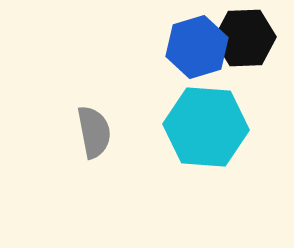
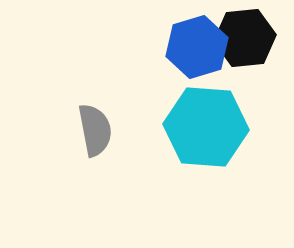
black hexagon: rotated 4 degrees counterclockwise
gray semicircle: moved 1 px right, 2 px up
